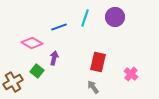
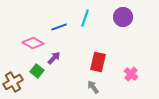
purple circle: moved 8 px right
pink diamond: moved 1 px right
purple arrow: rotated 32 degrees clockwise
